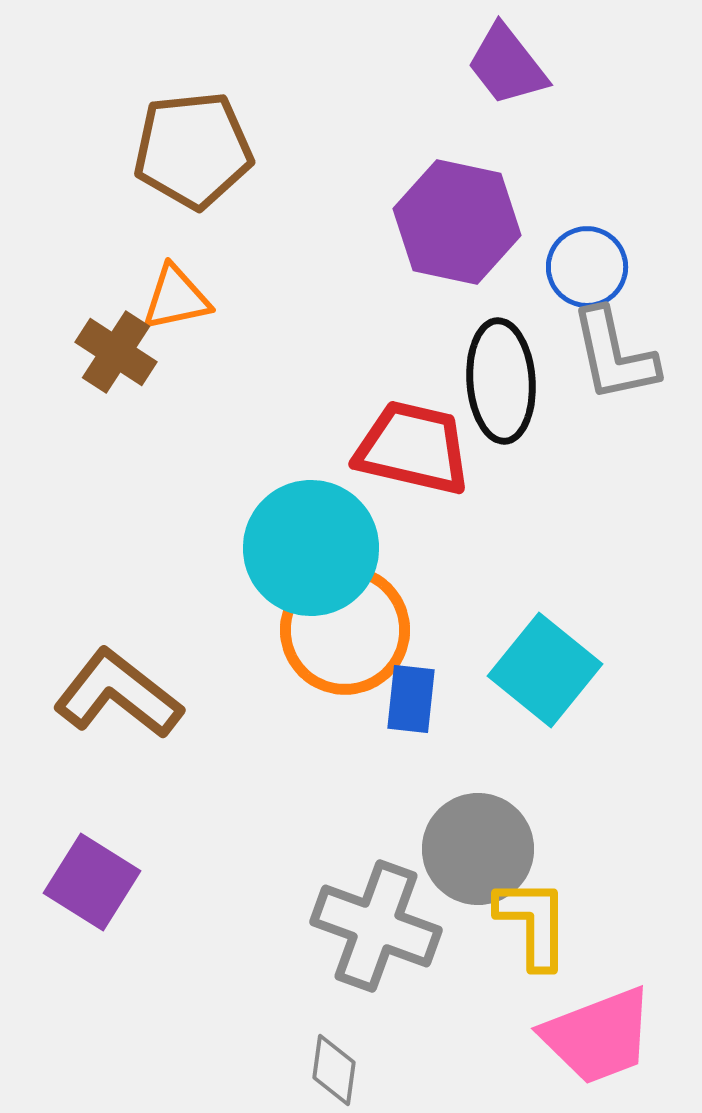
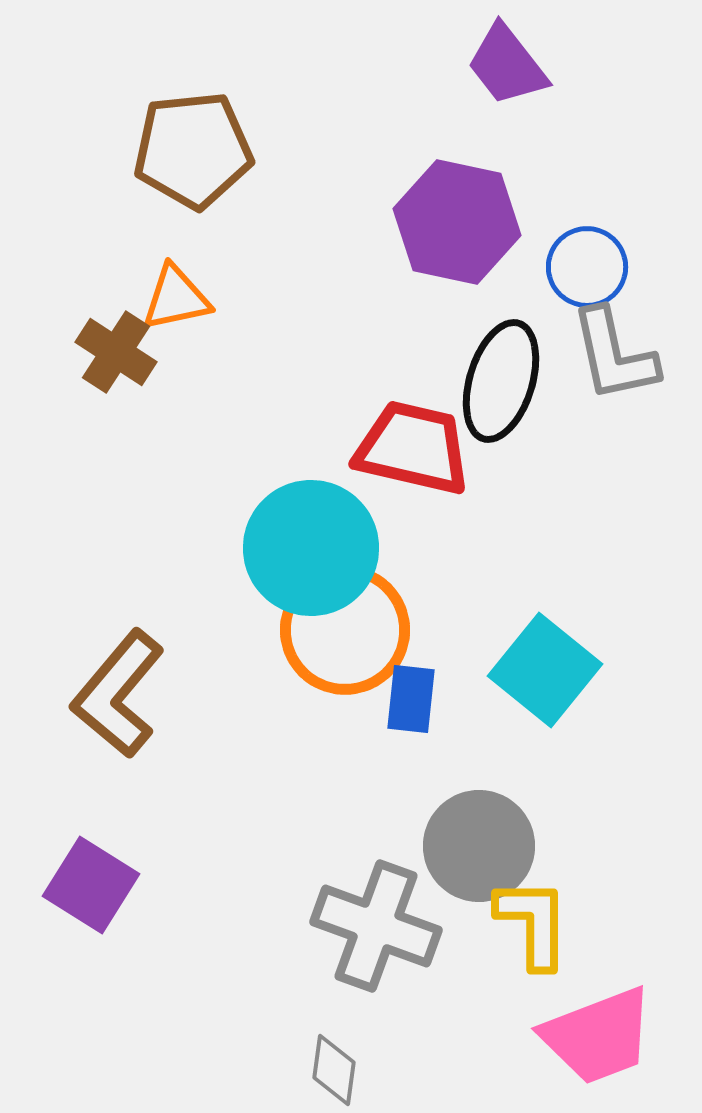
black ellipse: rotated 21 degrees clockwise
brown L-shape: rotated 88 degrees counterclockwise
gray circle: moved 1 px right, 3 px up
purple square: moved 1 px left, 3 px down
